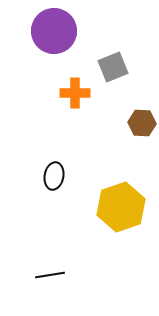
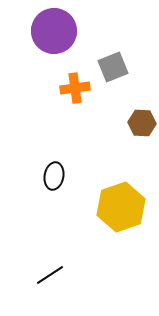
orange cross: moved 5 px up; rotated 8 degrees counterclockwise
black line: rotated 24 degrees counterclockwise
